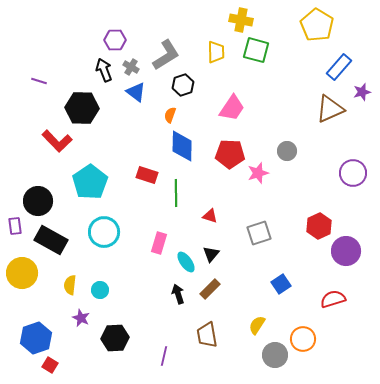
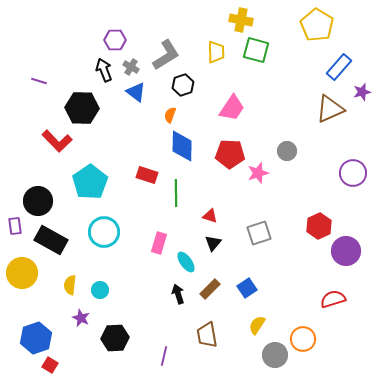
black triangle at (211, 254): moved 2 px right, 11 px up
blue square at (281, 284): moved 34 px left, 4 px down
